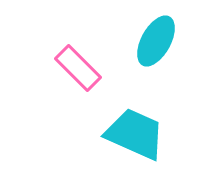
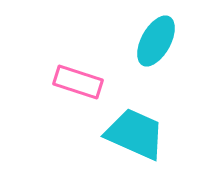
pink rectangle: moved 14 px down; rotated 27 degrees counterclockwise
